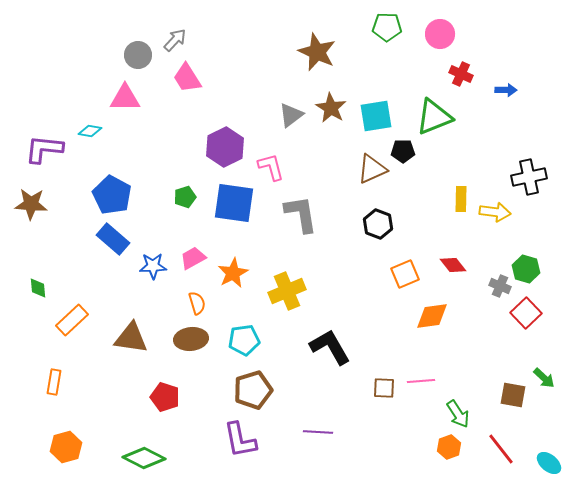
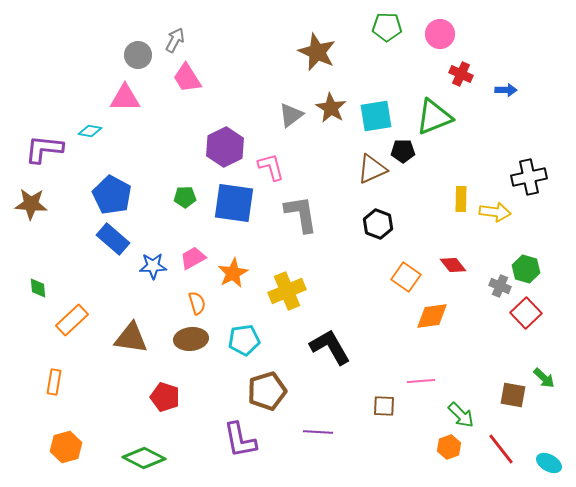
gray arrow at (175, 40): rotated 15 degrees counterclockwise
green pentagon at (185, 197): rotated 15 degrees clockwise
orange square at (405, 274): moved 1 px right, 3 px down; rotated 32 degrees counterclockwise
brown square at (384, 388): moved 18 px down
brown pentagon at (253, 390): moved 14 px right, 1 px down
green arrow at (458, 414): moved 3 px right, 1 px down; rotated 12 degrees counterclockwise
cyan ellipse at (549, 463): rotated 10 degrees counterclockwise
